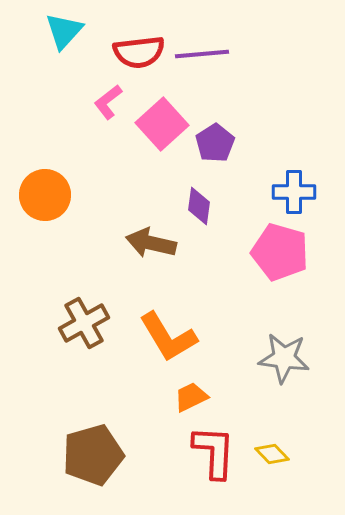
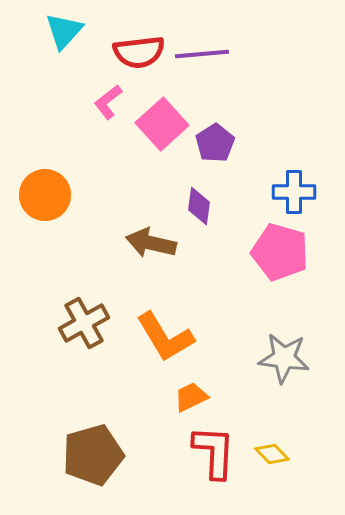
orange L-shape: moved 3 px left
